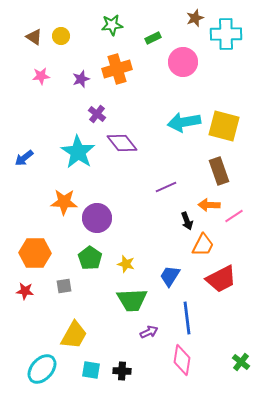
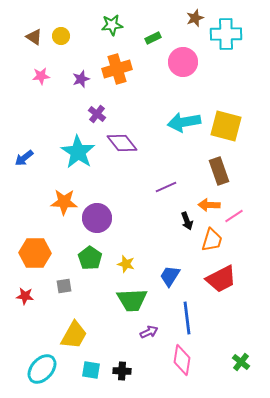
yellow square: moved 2 px right
orange trapezoid: moved 9 px right, 5 px up; rotated 10 degrees counterclockwise
red star: moved 5 px down
